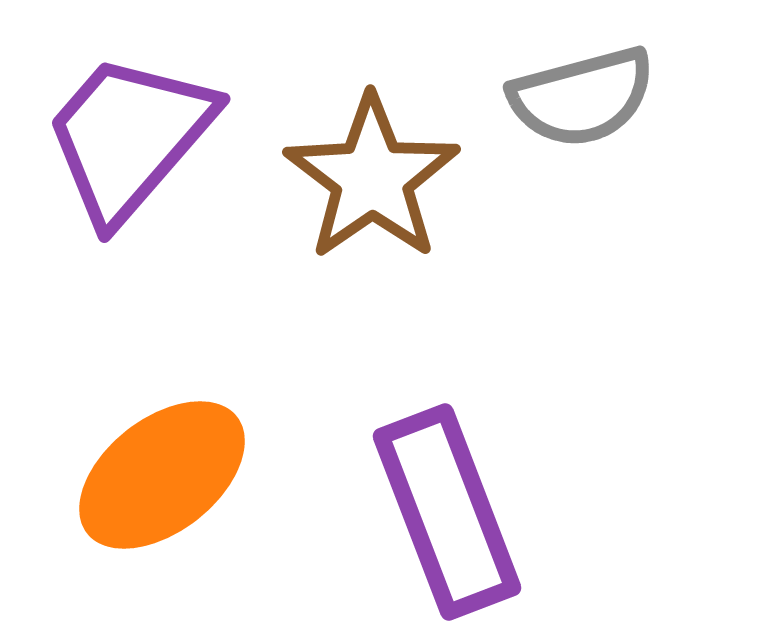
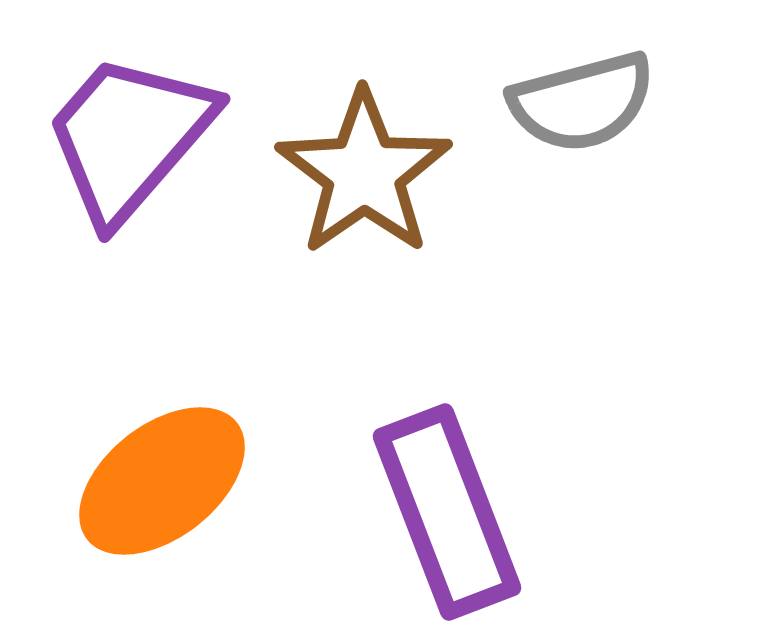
gray semicircle: moved 5 px down
brown star: moved 8 px left, 5 px up
orange ellipse: moved 6 px down
